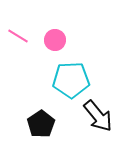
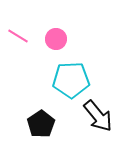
pink circle: moved 1 px right, 1 px up
